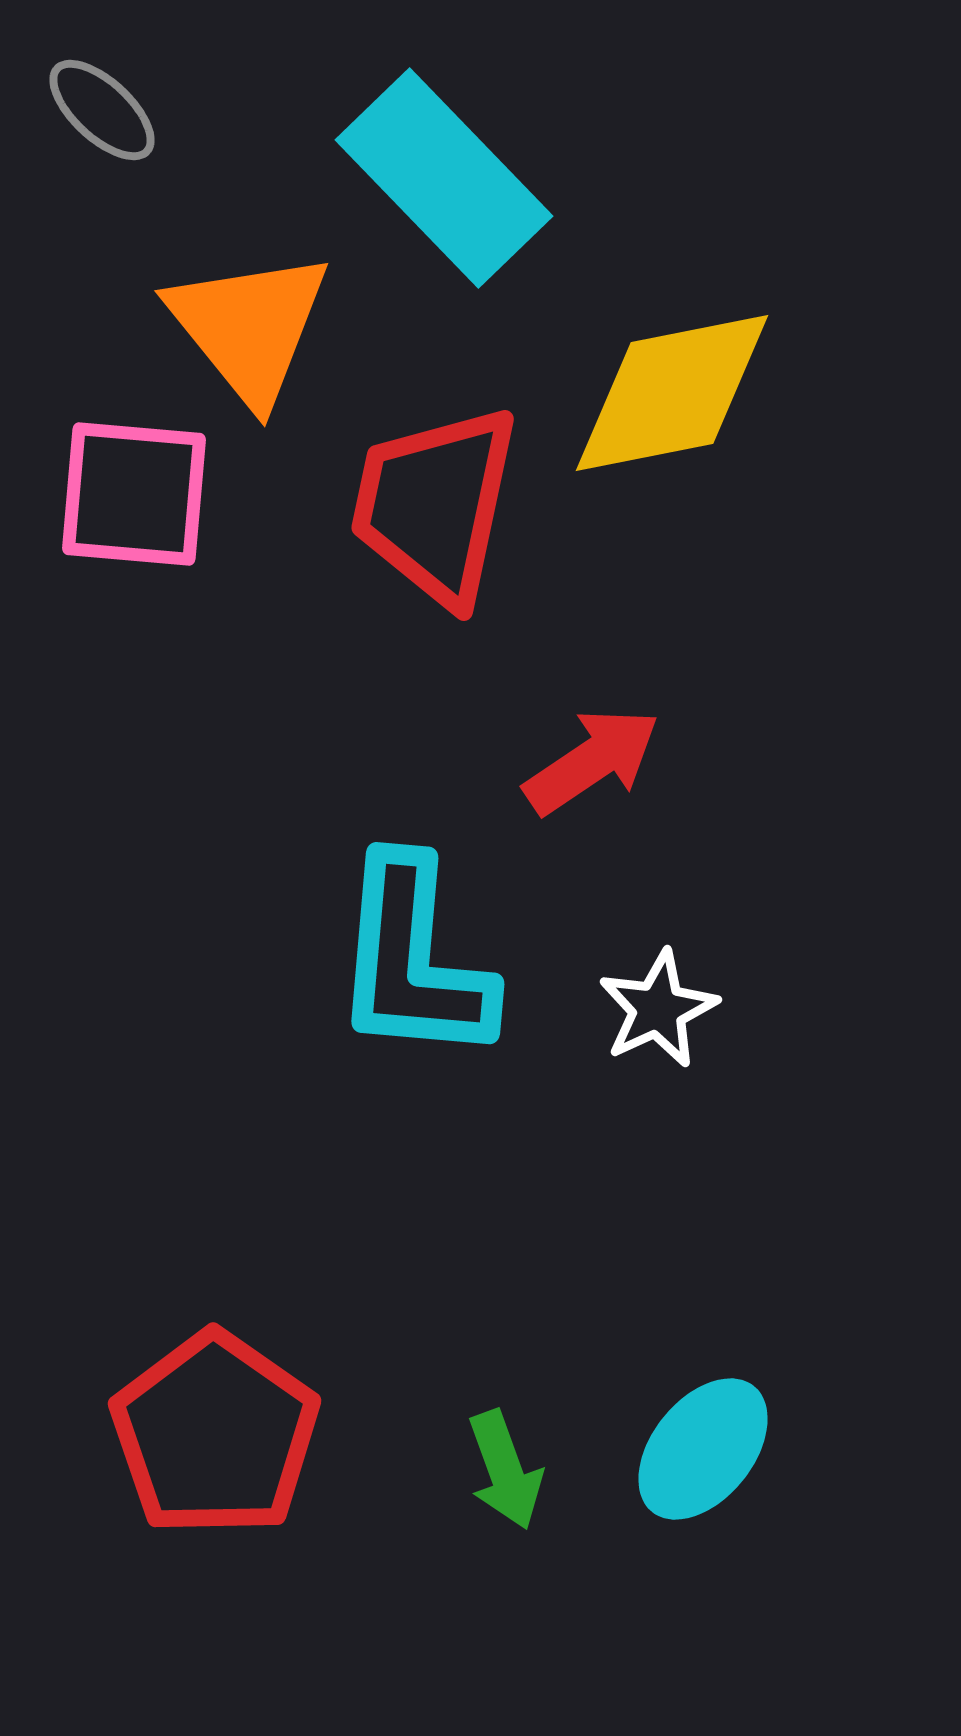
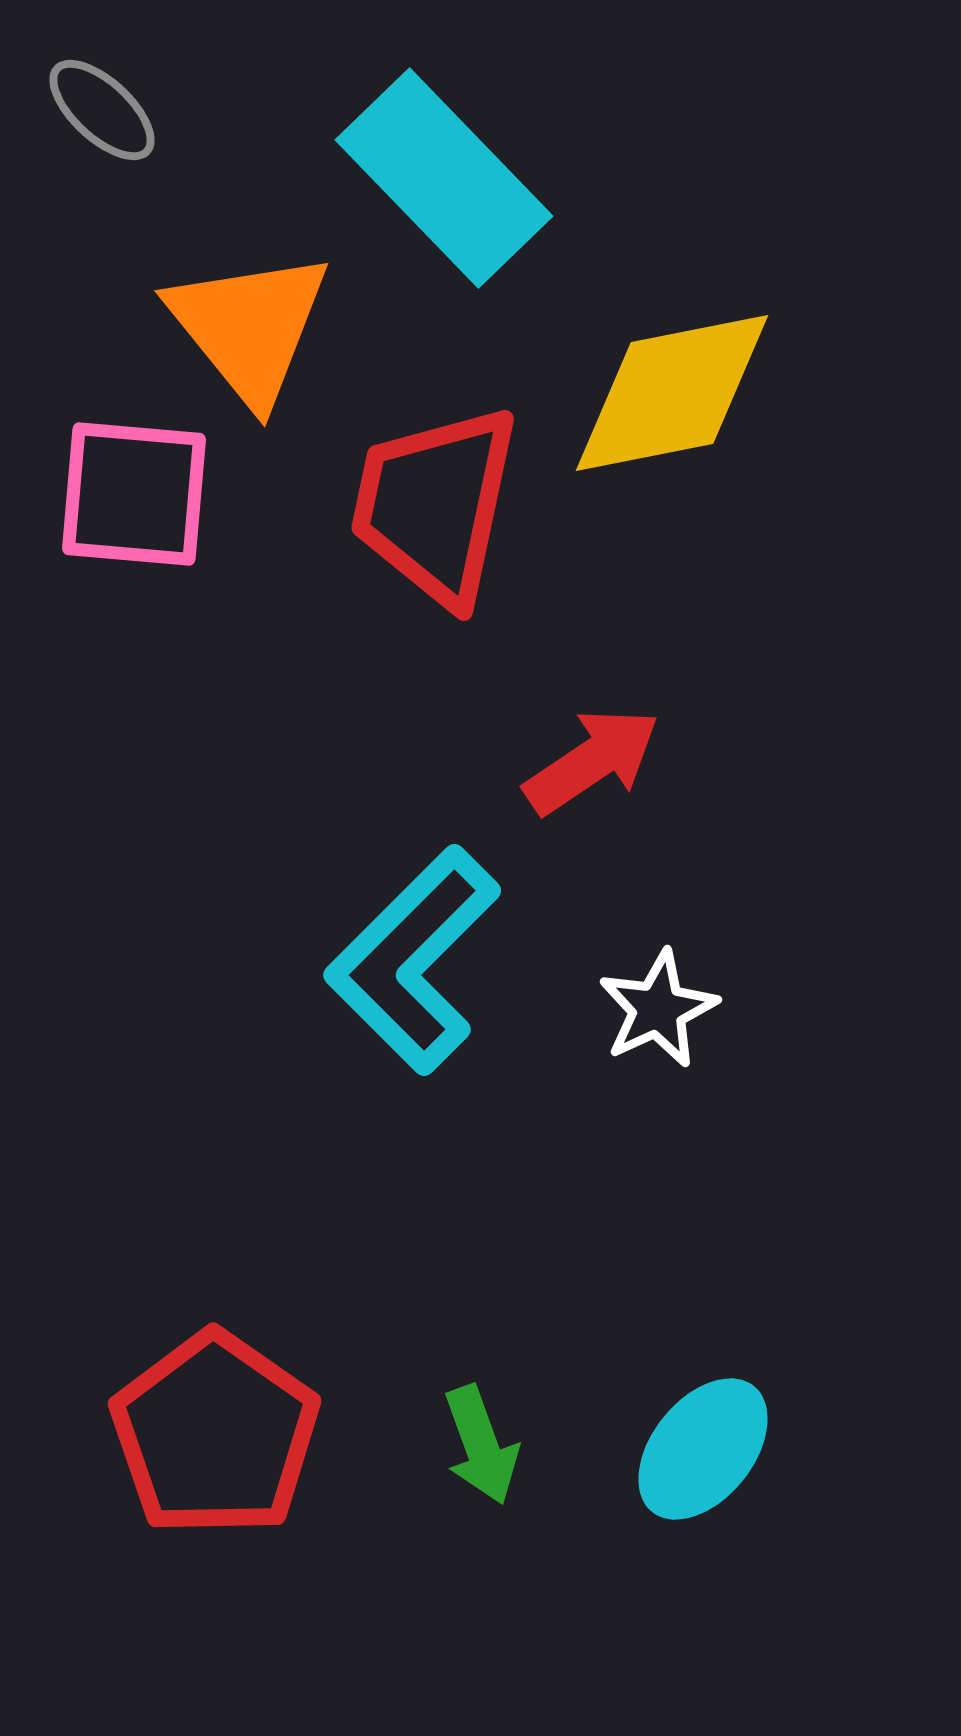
cyan L-shape: rotated 40 degrees clockwise
green arrow: moved 24 px left, 25 px up
